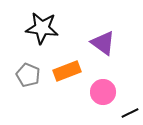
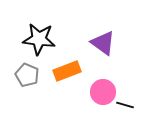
black star: moved 3 px left, 11 px down
gray pentagon: moved 1 px left
black line: moved 5 px left, 8 px up; rotated 42 degrees clockwise
